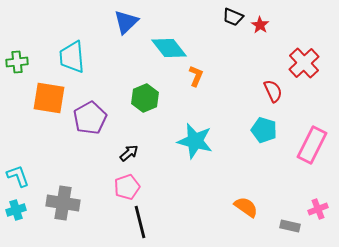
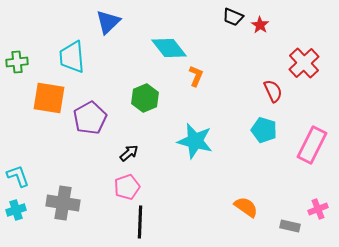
blue triangle: moved 18 px left
black line: rotated 16 degrees clockwise
